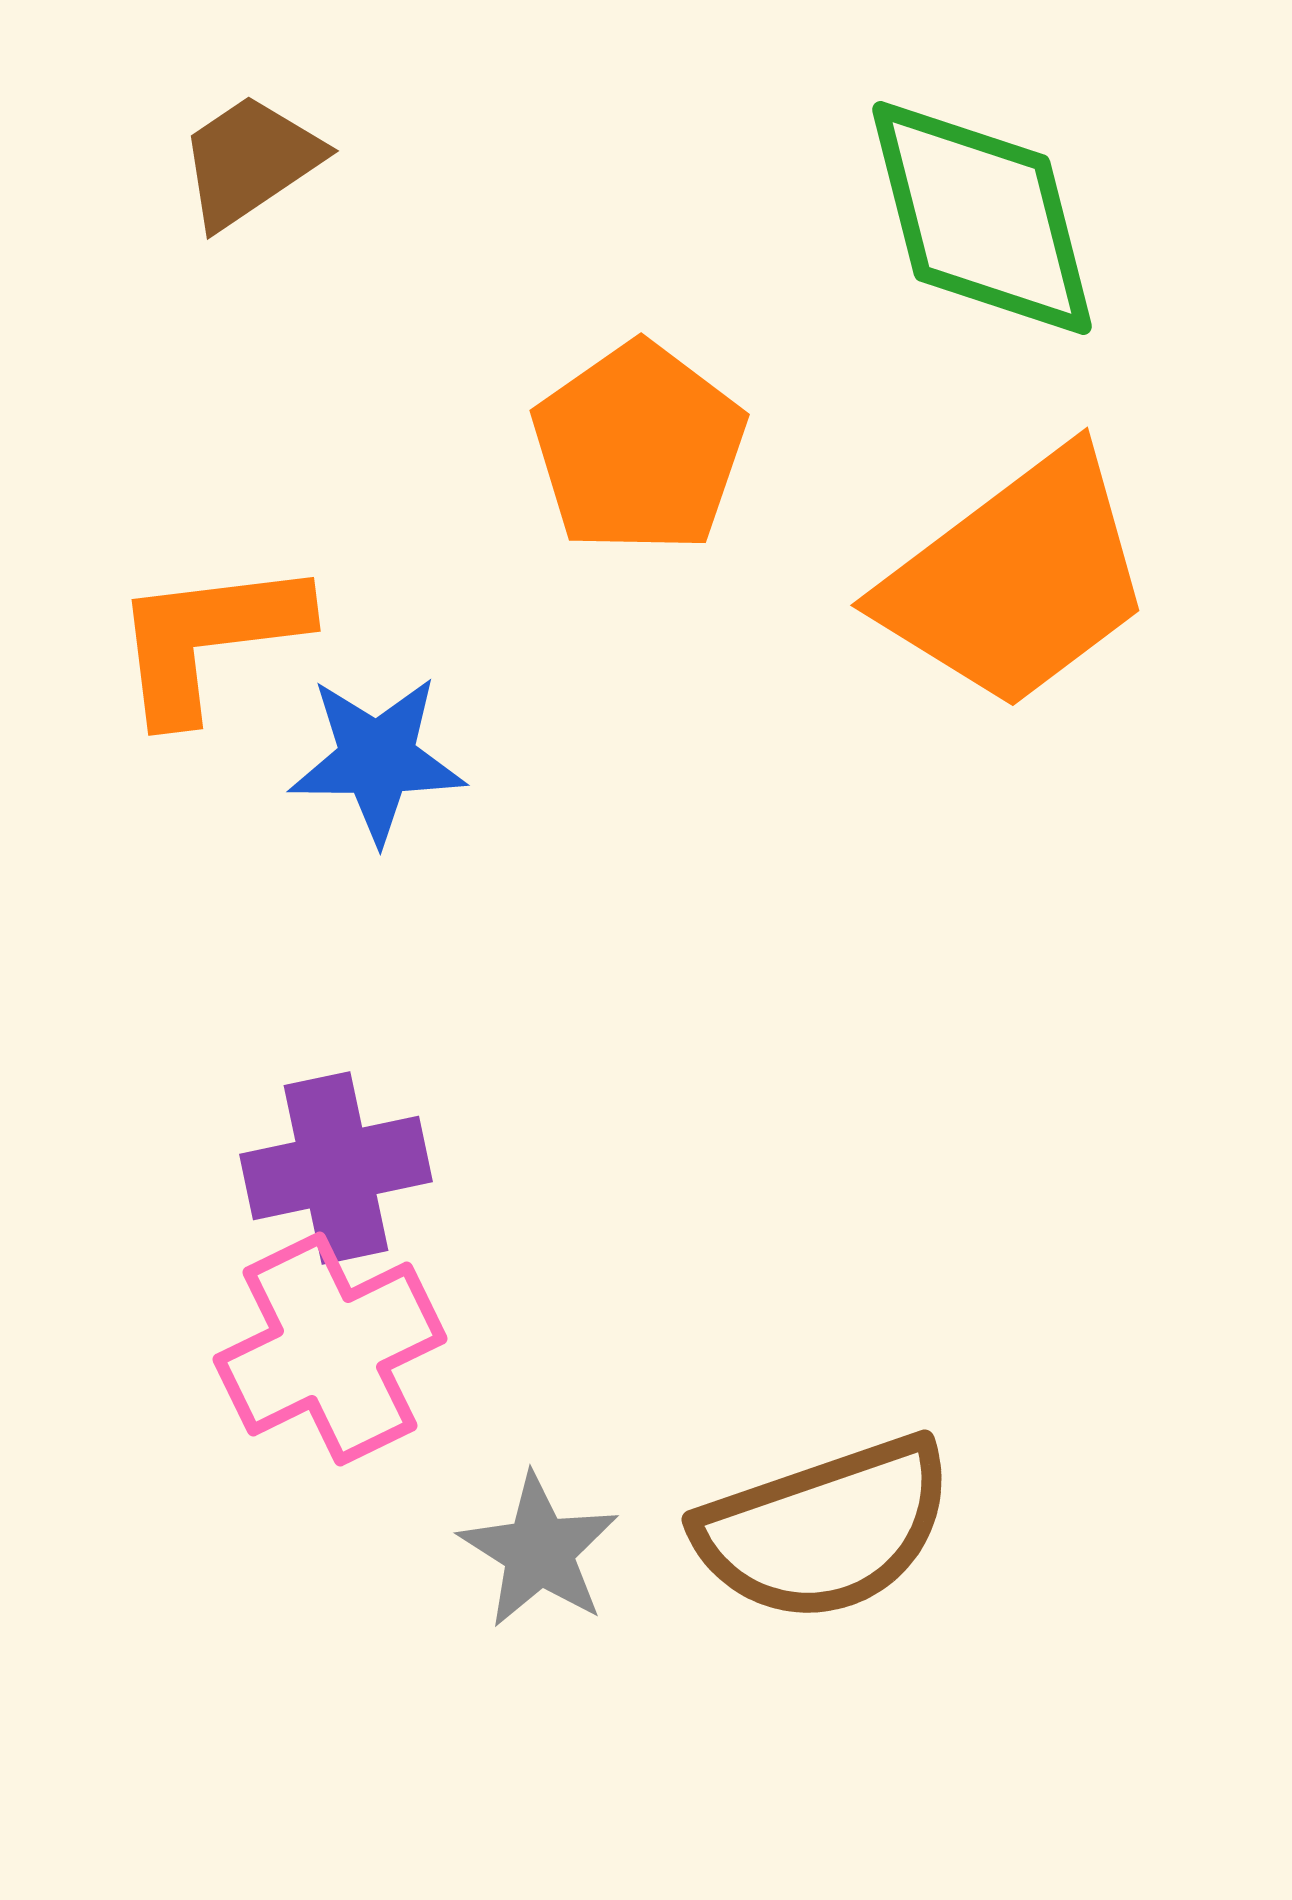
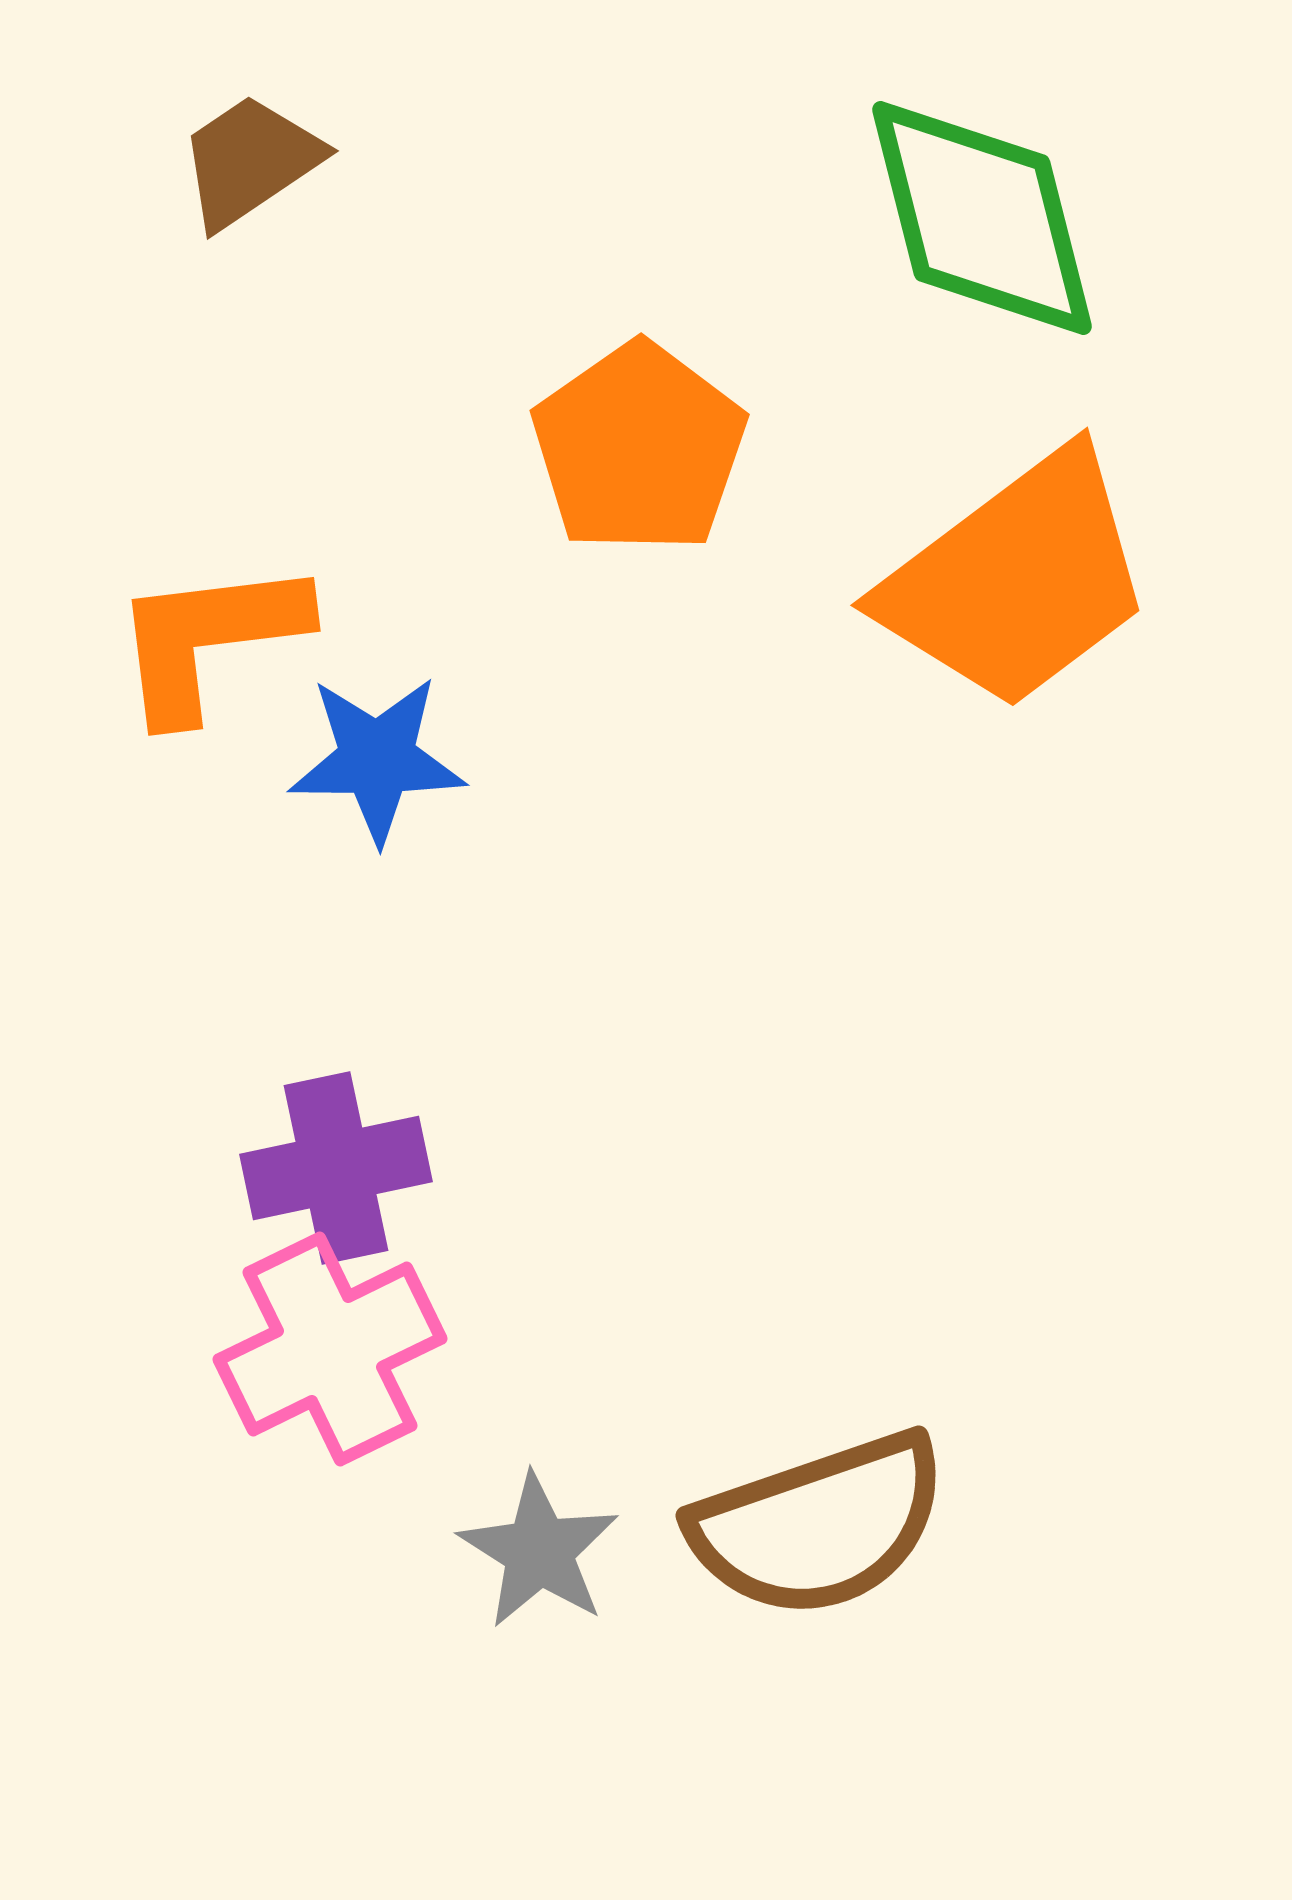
brown semicircle: moved 6 px left, 4 px up
